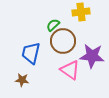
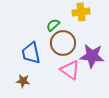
brown circle: moved 2 px down
blue trapezoid: rotated 25 degrees counterclockwise
brown star: moved 1 px right, 1 px down
